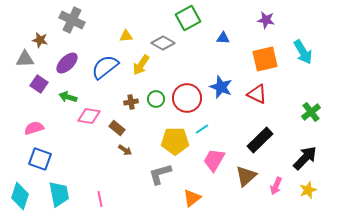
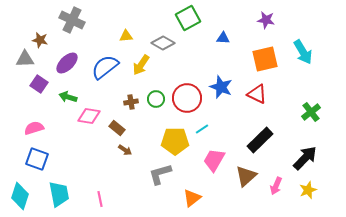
blue square: moved 3 px left
